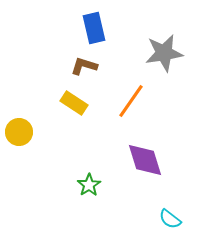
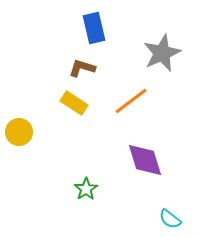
gray star: moved 2 px left; rotated 15 degrees counterclockwise
brown L-shape: moved 2 px left, 2 px down
orange line: rotated 18 degrees clockwise
green star: moved 3 px left, 4 px down
